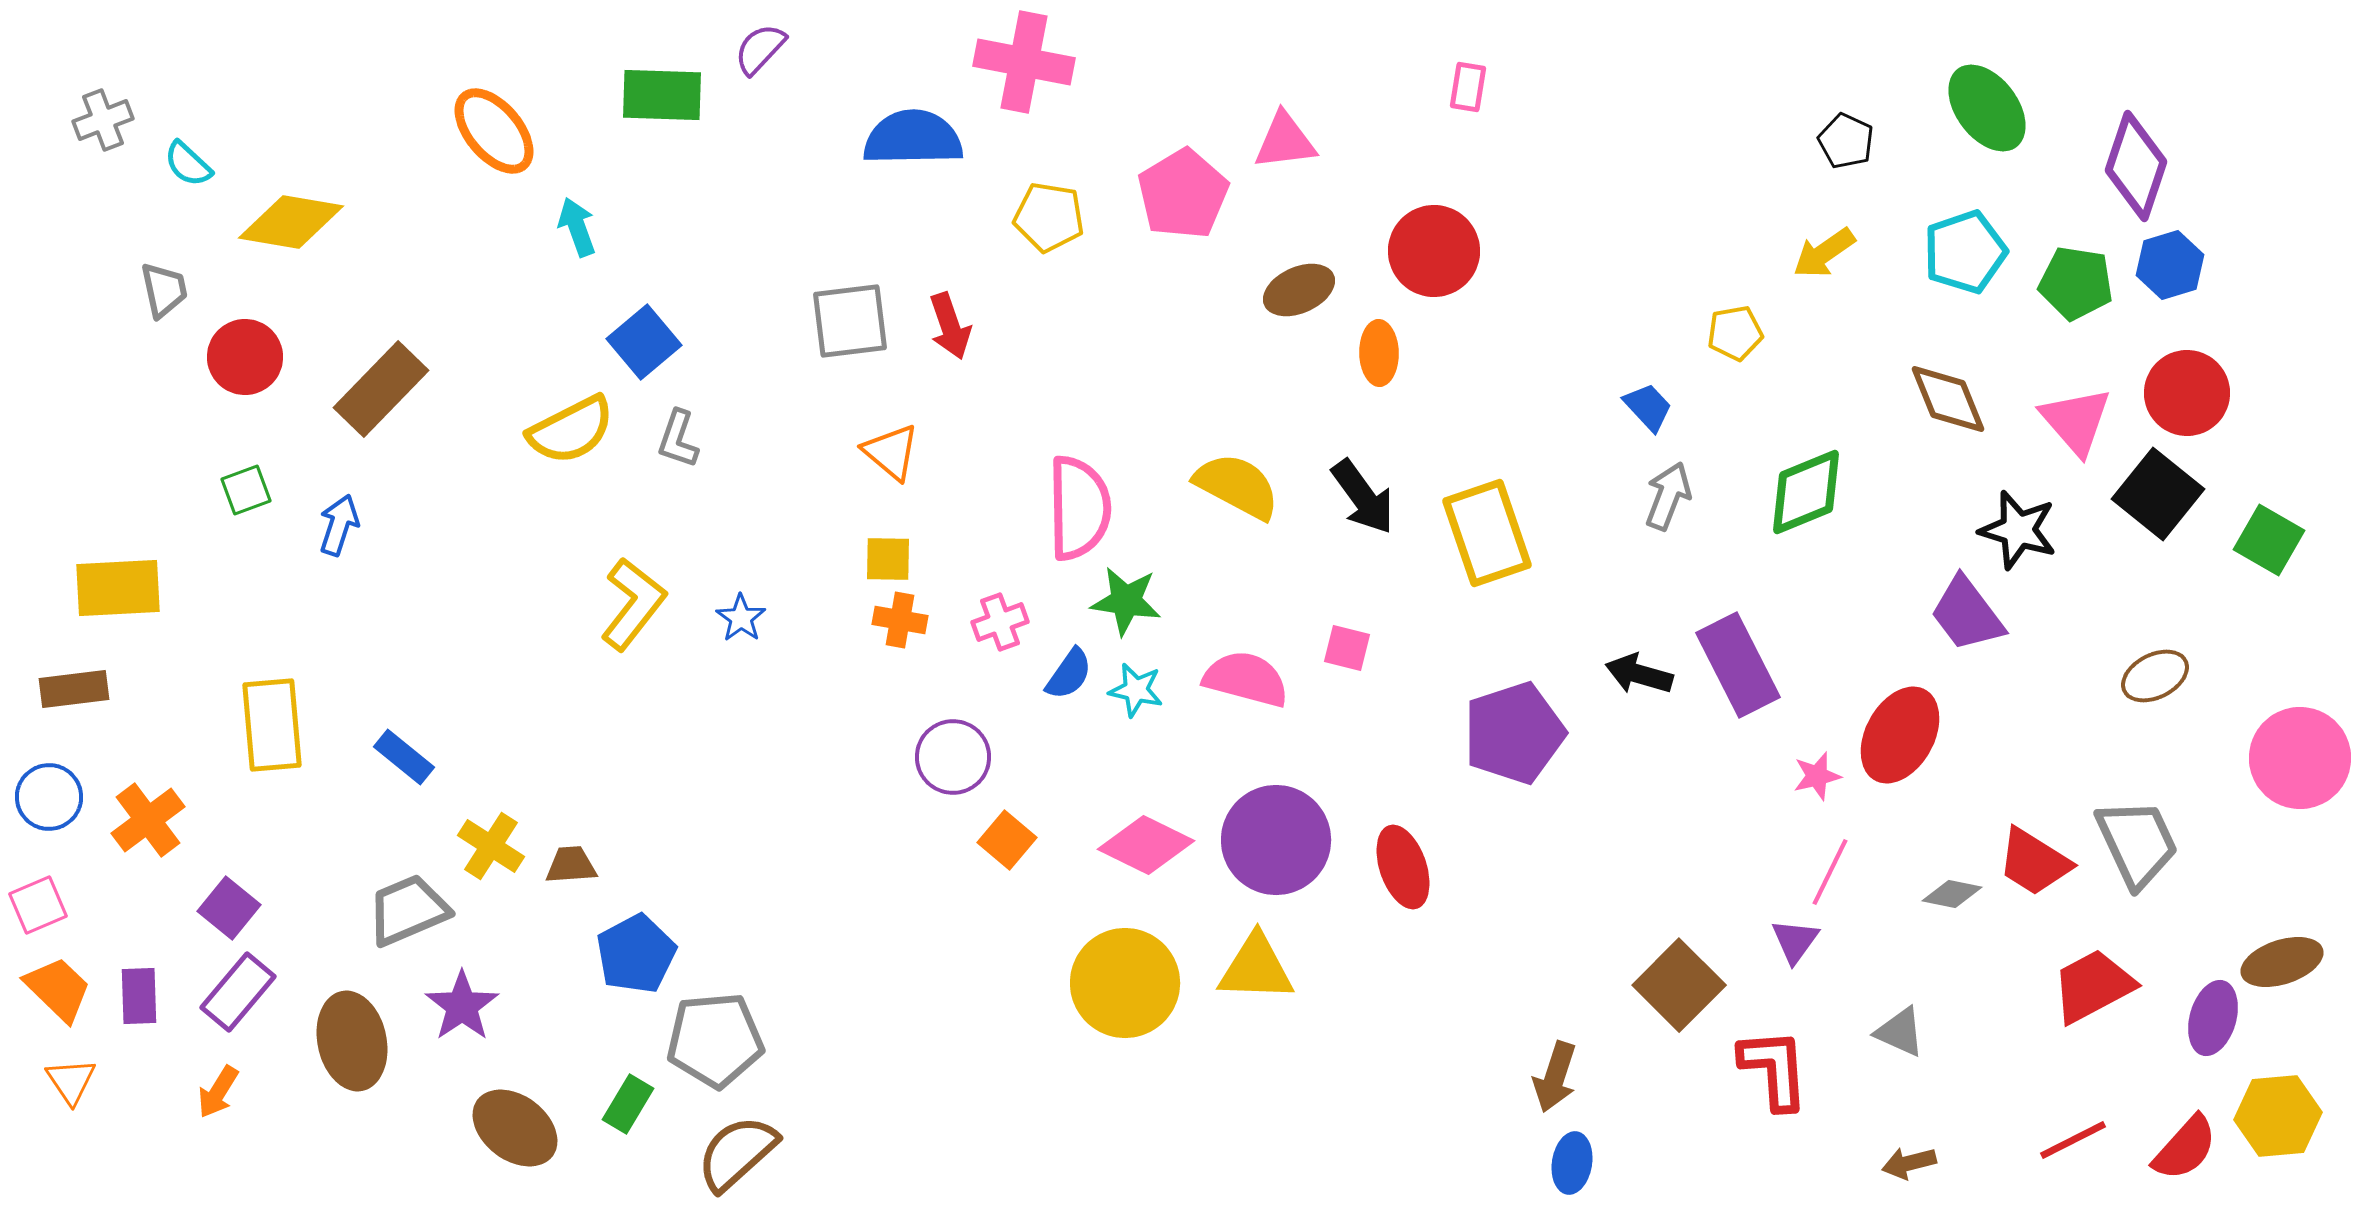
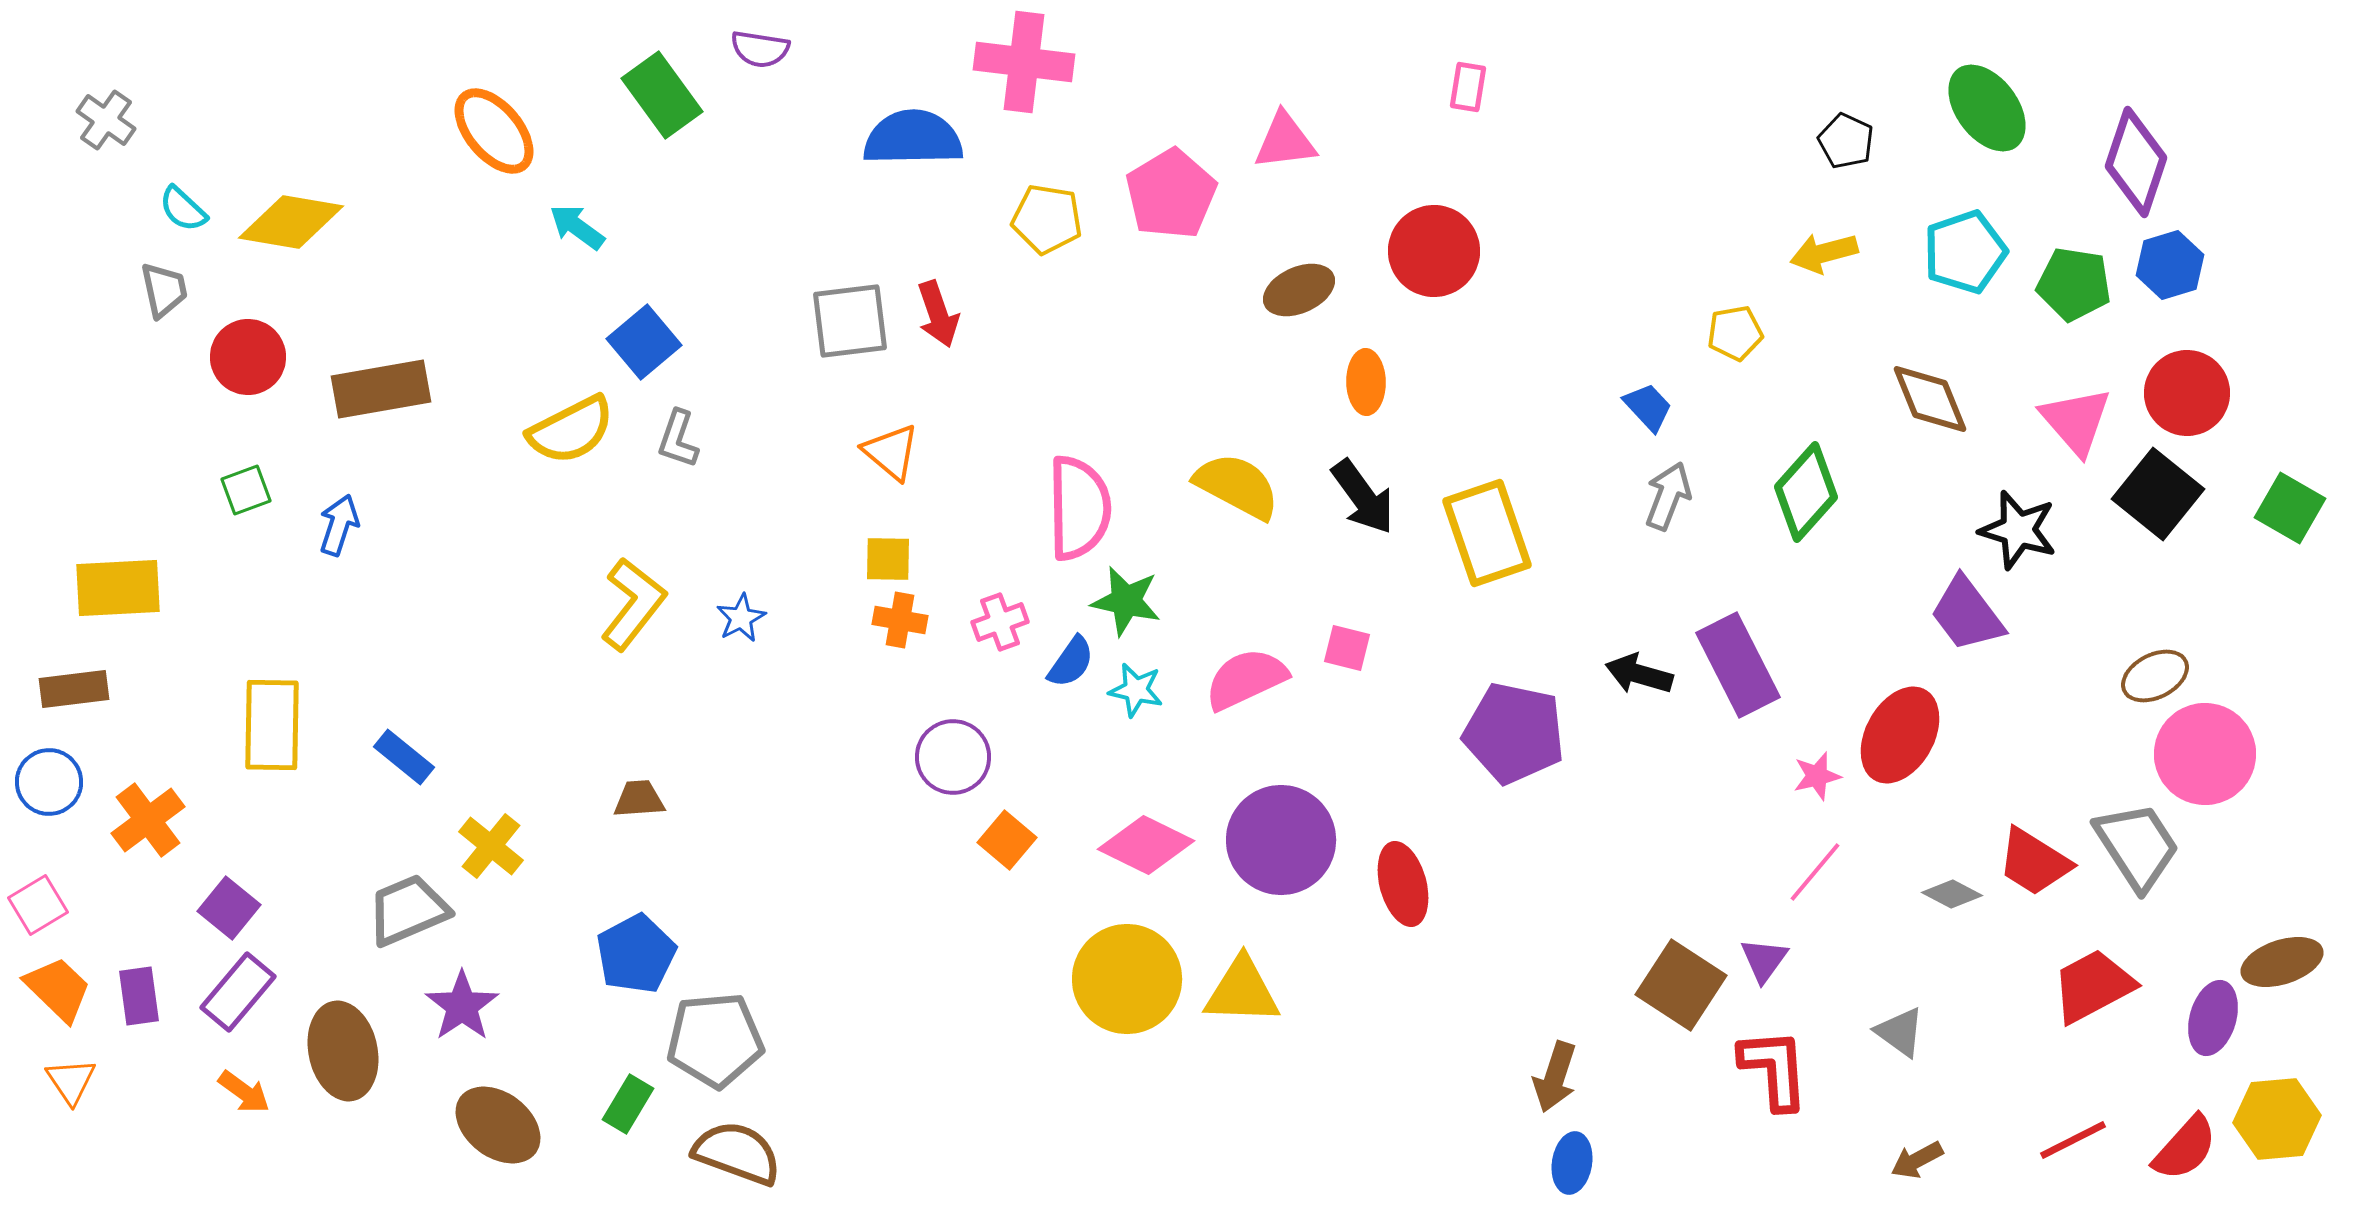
purple semicircle at (760, 49): rotated 124 degrees counterclockwise
pink cross at (1024, 62): rotated 4 degrees counterclockwise
green rectangle at (662, 95): rotated 52 degrees clockwise
gray cross at (103, 120): moved 3 px right; rotated 34 degrees counterclockwise
cyan semicircle at (188, 164): moved 5 px left, 45 px down
purple diamond at (2136, 166): moved 4 px up
pink pentagon at (1183, 194): moved 12 px left
yellow pentagon at (1049, 217): moved 2 px left, 2 px down
cyan arrow at (577, 227): rotated 34 degrees counterclockwise
yellow arrow at (1824, 253): rotated 20 degrees clockwise
green pentagon at (2076, 283): moved 2 px left, 1 px down
red arrow at (950, 326): moved 12 px left, 12 px up
orange ellipse at (1379, 353): moved 13 px left, 29 px down
red circle at (245, 357): moved 3 px right
brown rectangle at (381, 389): rotated 36 degrees clockwise
brown diamond at (1948, 399): moved 18 px left
green diamond at (1806, 492): rotated 26 degrees counterclockwise
green square at (2269, 540): moved 21 px right, 32 px up
green star at (1126, 601): rotated 4 degrees clockwise
blue star at (741, 618): rotated 9 degrees clockwise
blue semicircle at (1069, 674): moved 2 px right, 12 px up
pink semicircle at (1246, 679): rotated 40 degrees counterclockwise
yellow rectangle at (272, 725): rotated 6 degrees clockwise
purple pentagon at (1514, 733): rotated 30 degrees clockwise
pink circle at (2300, 758): moved 95 px left, 4 px up
blue circle at (49, 797): moved 15 px up
purple circle at (1276, 840): moved 5 px right
gray trapezoid at (2137, 843): moved 3 px down; rotated 8 degrees counterclockwise
yellow cross at (491, 846): rotated 6 degrees clockwise
brown trapezoid at (571, 865): moved 68 px right, 66 px up
red ellipse at (1403, 867): moved 17 px down; rotated 4 degrees clockwise
pink line at (1830, 872): moved 15 px left; rotated 14 degrees clockwise
gray diamond at (1952, 894): rotated 16 degrees clockwise
pink square at (38, 905): rotated 8 degrees counterclockwise
purple triangle at (1795, 941): moved 31 px left, 19 px down
yellow triangle at (1256, 968): moved 14 px left, 23 px down
yellow circle at (1125, 983): moved 2 px right, 4 px up
brown square at (1679, 985): moved 2 px right; rotated 12 degrees counterclockwise
purple rectangle at (139, 996): rotated 6 degrees counterclockwise
gray triangle at (1900, 1032): rotated 12 degrees clockwise
brown ellipse at (352, 1041): moved 9 px left, 10 px down
orange arrow at (218, 1092): moved 26 px right; rotated 86 degrees counterclockwise
yellow hexagon at (2278, 1116): moved 1 px left, 3 px down
brown ellipse at (515, 1128): moved 17 px left, 3 px up
brown semicircle at (737, 1153): rotated 62 degrees clockwise
brown arrow at (1909, 1163): moved 8 px right, 3 px up; rotated 14 degrees counterclockwise
